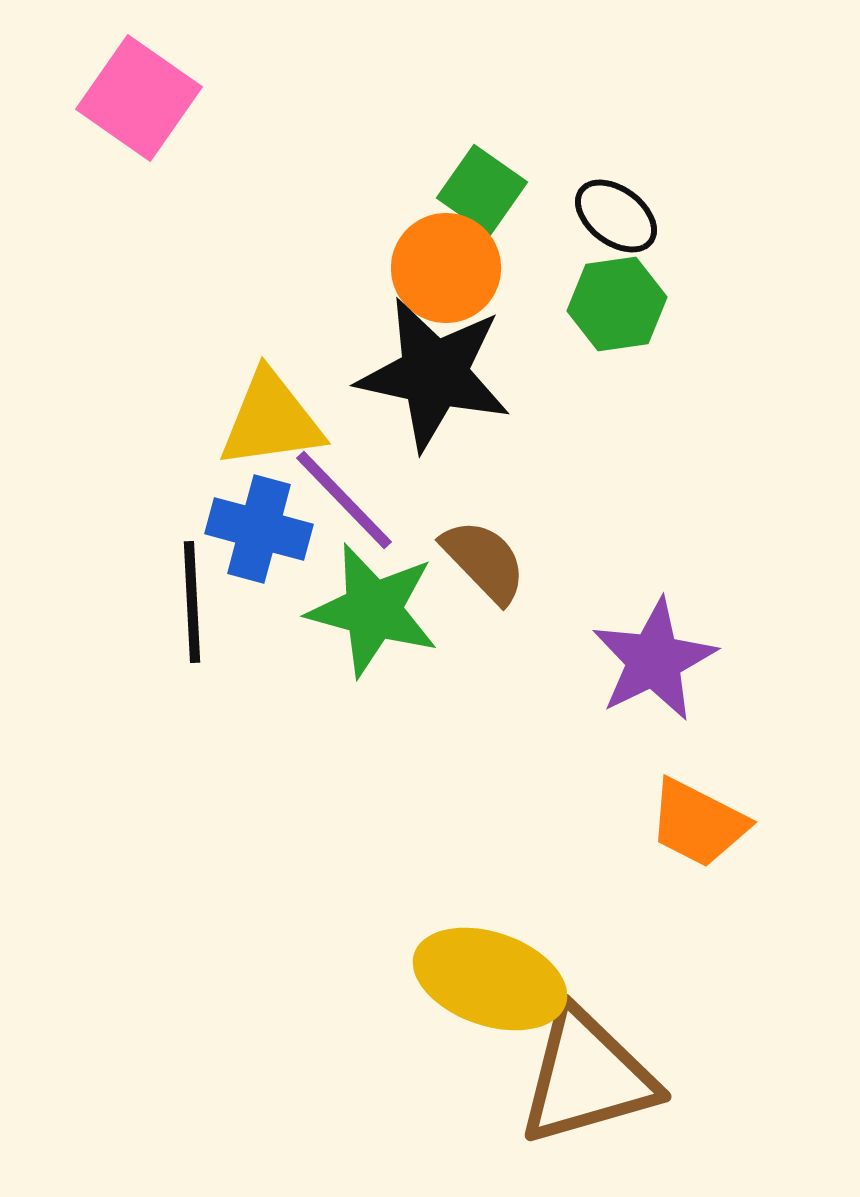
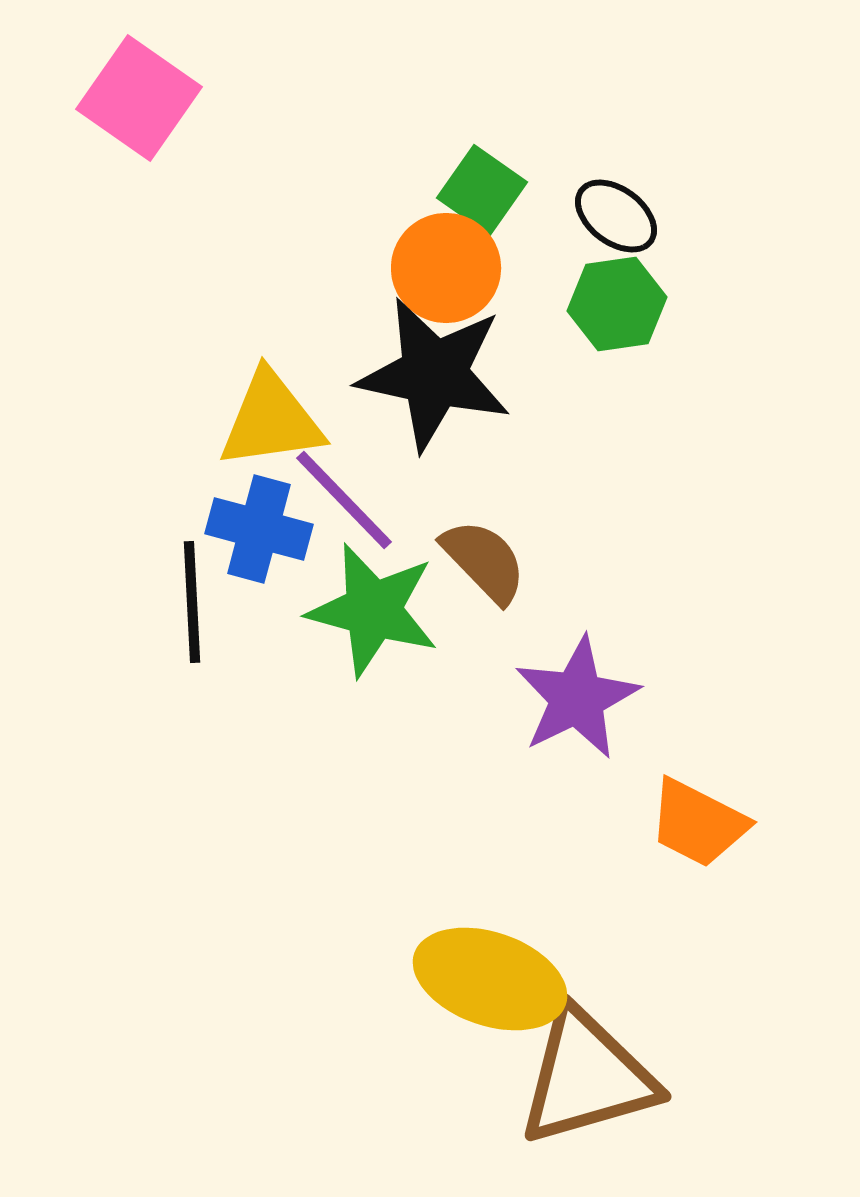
purple star: moved 77 px left, 38 px down
